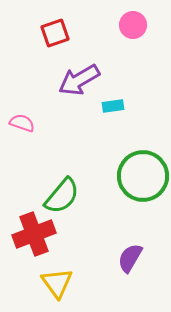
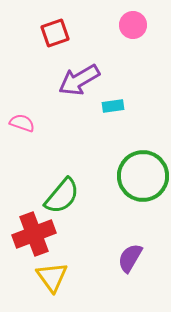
yellow triangle: moved 5 px left, 6 px up
